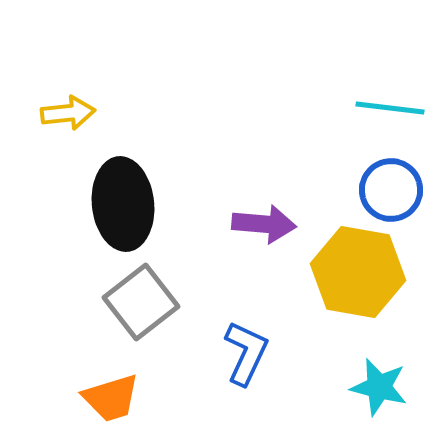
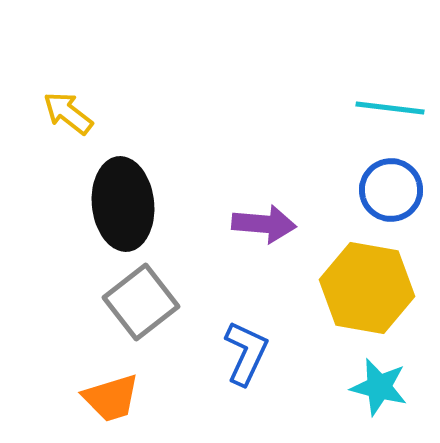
yellow arrow: rotated 136 degrees counterclockwise
yellow hexagon: moved 9 px right, 16 px down
